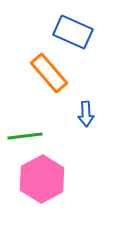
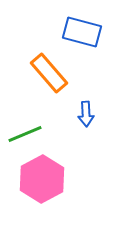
blue rectangle: moved 9 px right; rotated 9 degrees counterclockwise
green line: moved 2 px up; rotated 16 degrees counterclockwise
